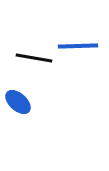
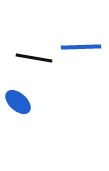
blue line: moved 3 px right, 1 px down
